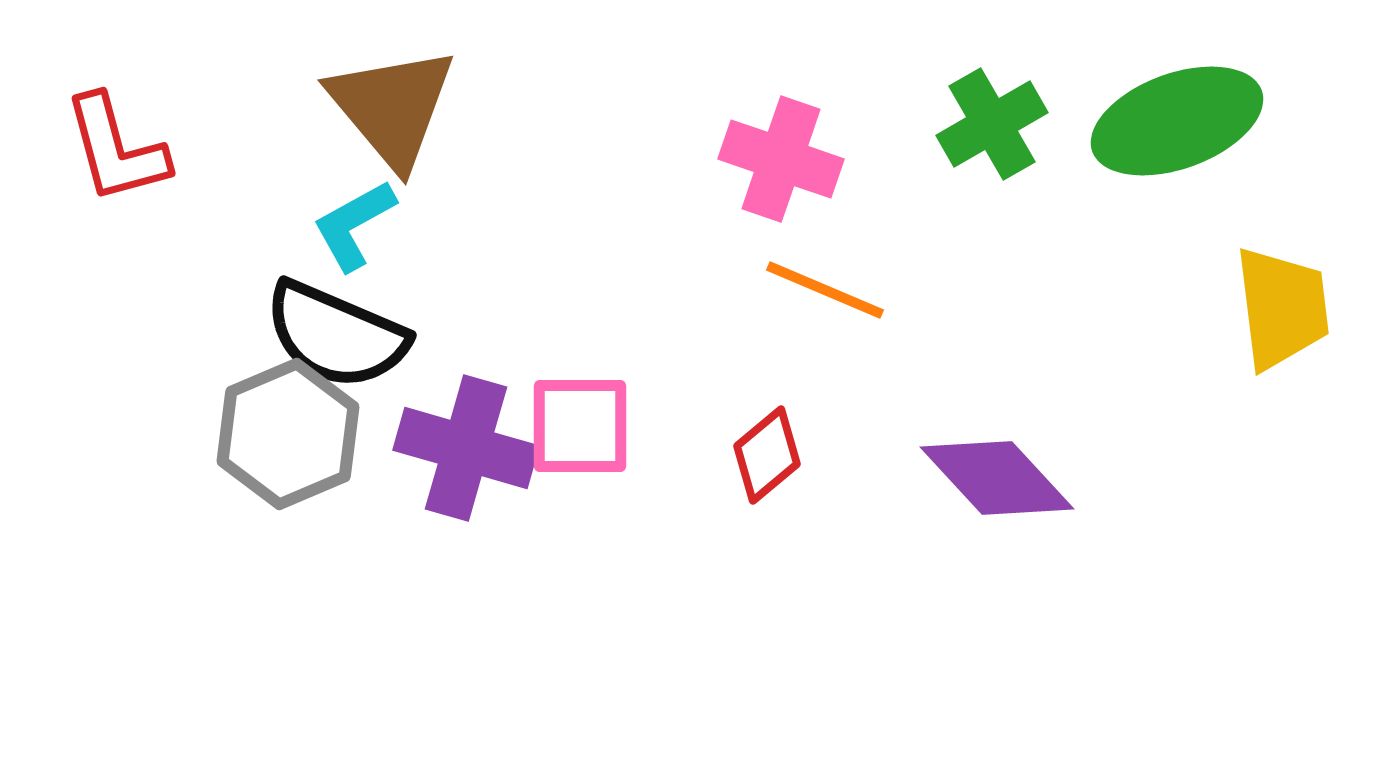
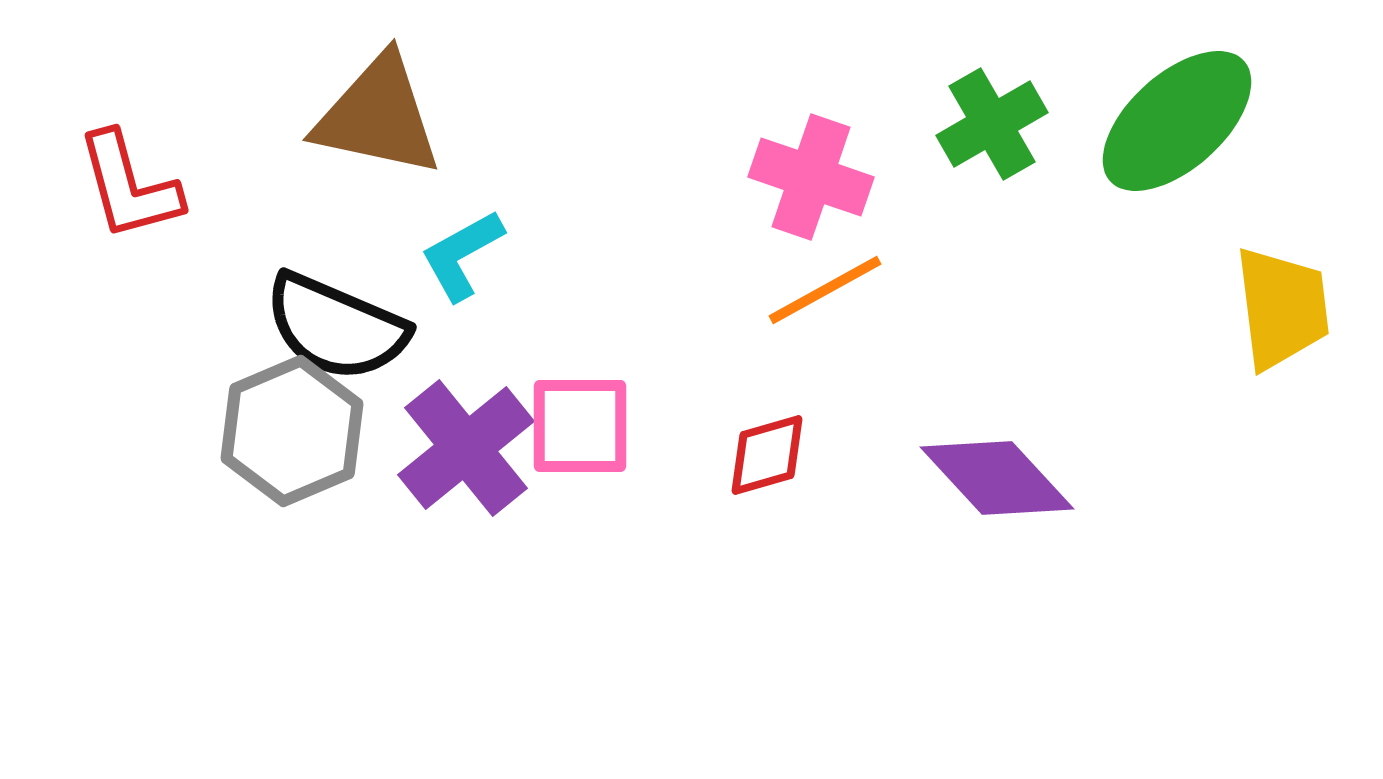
brown triangle: moved 14 px left, 9 px down; rotated 38 degrees counterclockwise
green ellipse: rotated 22 degrees counterclockwise
red L-shape: moved 13 px right, 37 px down
pink cross: moved 30 px right, 18 px down
cyan L-shape: moved 108 px right, 30 px down
orange line: rotated 52 degrees counterclockwise
black semicircle: moved 8 px up
gray hexagon: moved 4 px right, 3 px up
purple cross: rotated 35 degrees clockwise
red diamond: rotated 24 degrees clockwise
